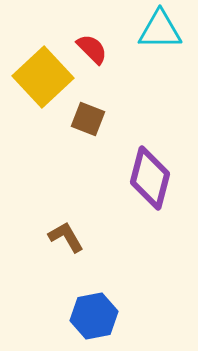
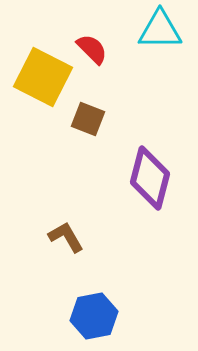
yellow square: rotated 20 degrees counterclockwise
